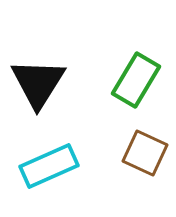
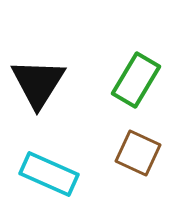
brown square: moved 7 px left
cyan rectangle: moved 8 px down; rotated 48 degrees clockwise
